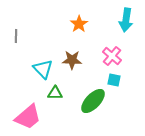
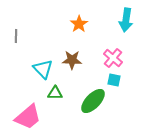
pink cross: moved 1 px right, 2 px down
